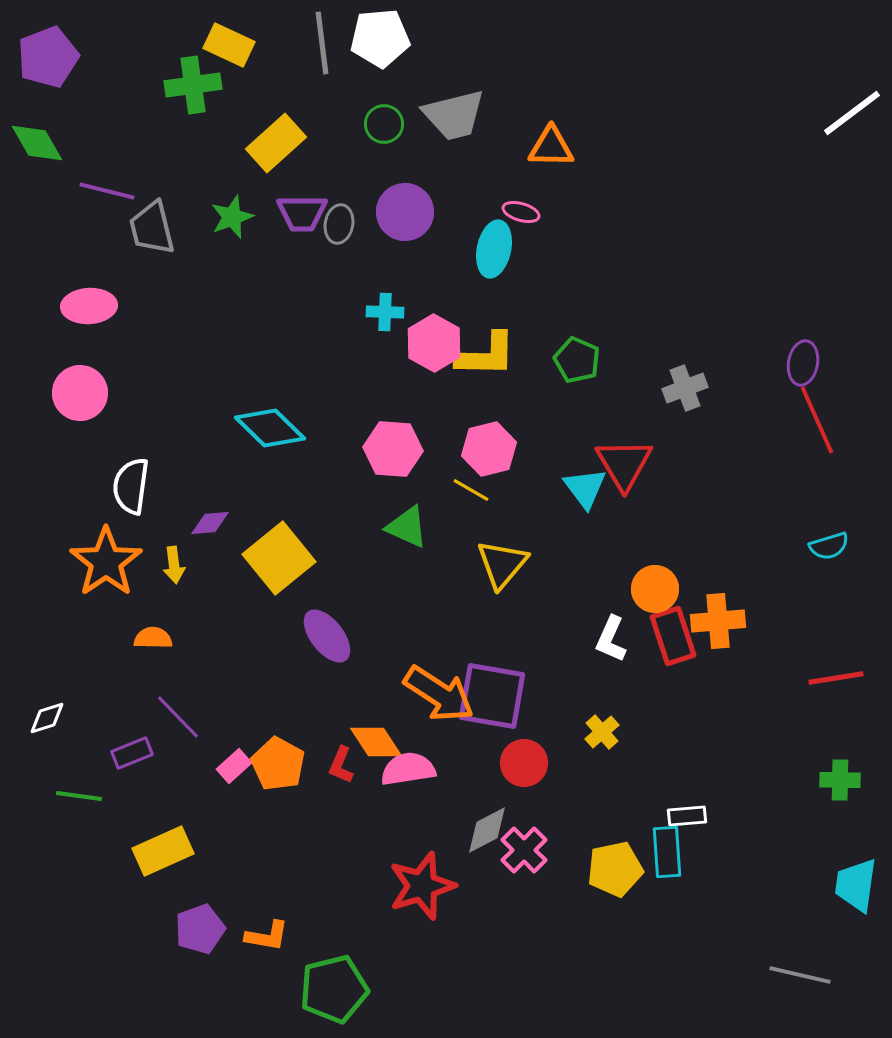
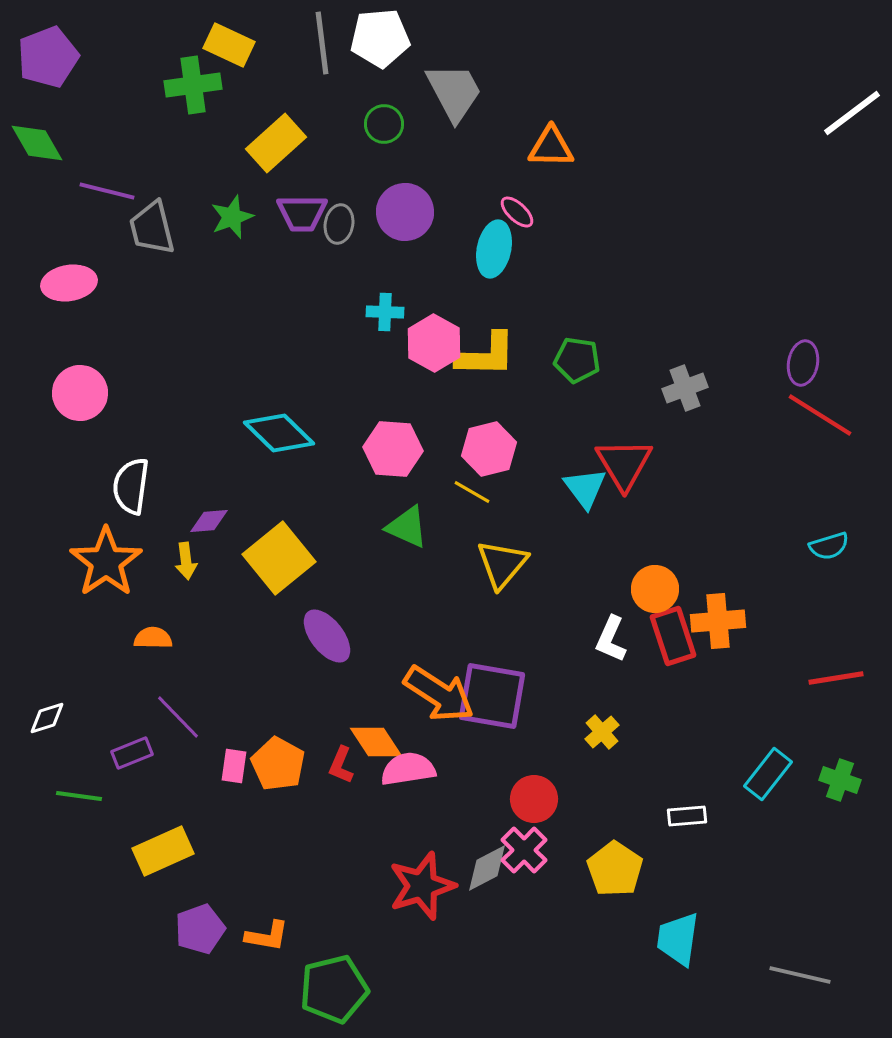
gray trapezoid at (454, 115): moved 23 px up; rotated 104 degrees counterclockwise
pink ellipse at (521, 212): moved 4 px left; rotated 27 degrees clockwise
pink ellipse at (89, 306): moved 20 px left, 23 px up; rotated 6 degrees counterclockwise
green pentagon at (577, 360): rotated 15 degrees counterclockwise
red line at (817, 420): moved 3 px right, 5 px up; rotated 34 degrees counterclockwise
cyan diamond at (270, 428): moved 9 px right, 5 px down
yellow line at (471, 490): moved 1 px right, 2 px down
purple diamond at (210, 523): moved 1 px left, 2 px up
yellow arrow at (174, 565): moved 12 px right, 4 px up
red circle at (524, 763): moved 10 px right, 36 px down
pink rectangle at (234, 766): rotated 40 degrees counterclockwise
green cross at (840, 780): rotated 18 degrees clockwise
gray diamond at (487, 830): moved 38 px down
cyan rectangle at (667, 852): moved 101 px right, 78 px up; rotated 42 degrees clockwise
yellow pentagon at (615, 869): rotated 26 degrees counterclockwise
cyan trapezoid at (856, 885): moved 178 px left, 54 px down
